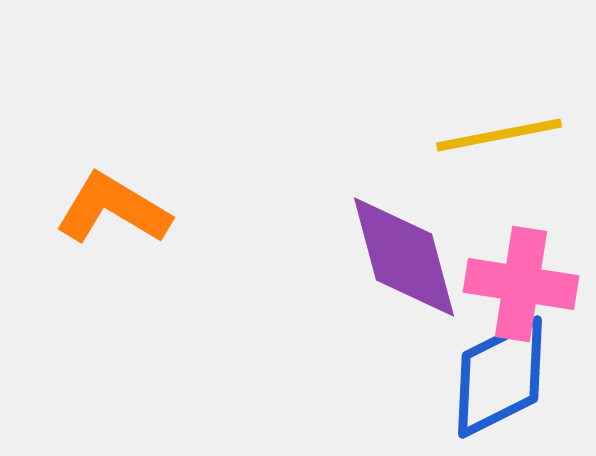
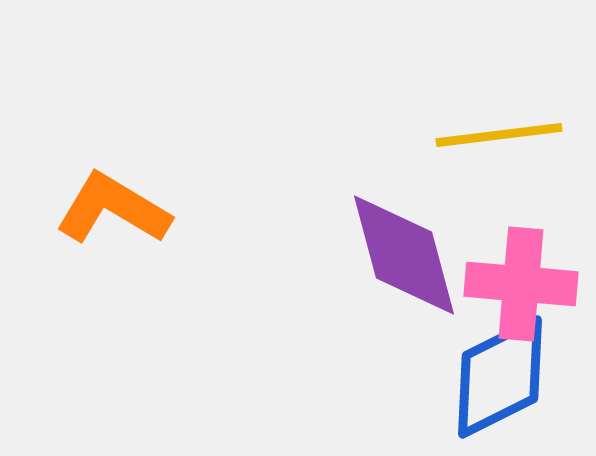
yellow line: rotated 4 degrees clockwise
purple diamond: moved 2 px up
pink cross: rotated 4 degrees counterclockwise
